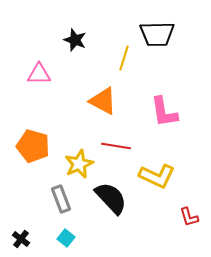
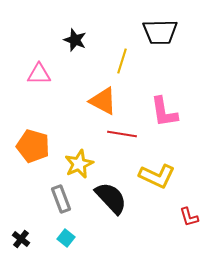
black trapezoid: moved 3 px right, 2 px up
yellow line: moved 2 px left, 3 px down
red line: moved 6 px right, 12 px up
